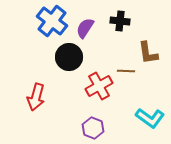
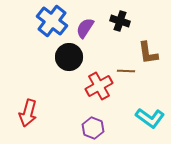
black cross: rotated 12 degrees clockwise
red arrow: moved 8 px left, 16 px down
